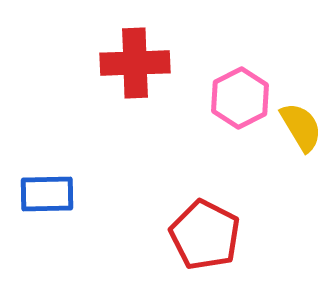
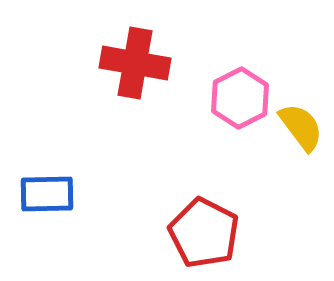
red cross: rotated 12 degrees clockwise
yellow semicircle: rotated 6 degrees counterclockwise
red pentagon: moved 1 px left, 2 px up
